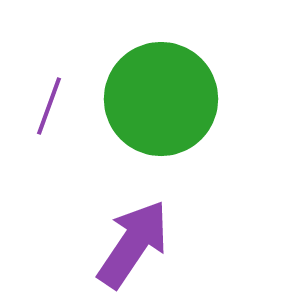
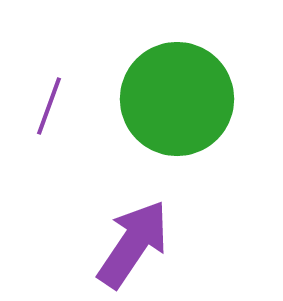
green circle: moved 16 px right
